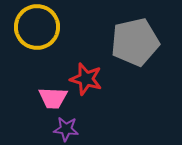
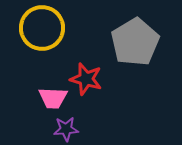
yellow circle: moved 5 px right, 1 px down
gray pentagon: rotated 18 degrees counterclockwise
purple star: rotated 10 degrees counterclockwise
